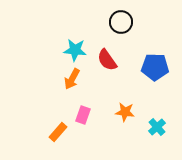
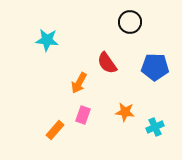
black circle: moved 9 px right
cyan star: moved 28 px left, 10 px up
red semicircle: moved 3 px down
orange arrow: moved 7 px right, 4 px down
cyan cross: moved 2 px left; rotated 18 degrees clockwise
orange rectangle: moved 3 px left, 2 px up
